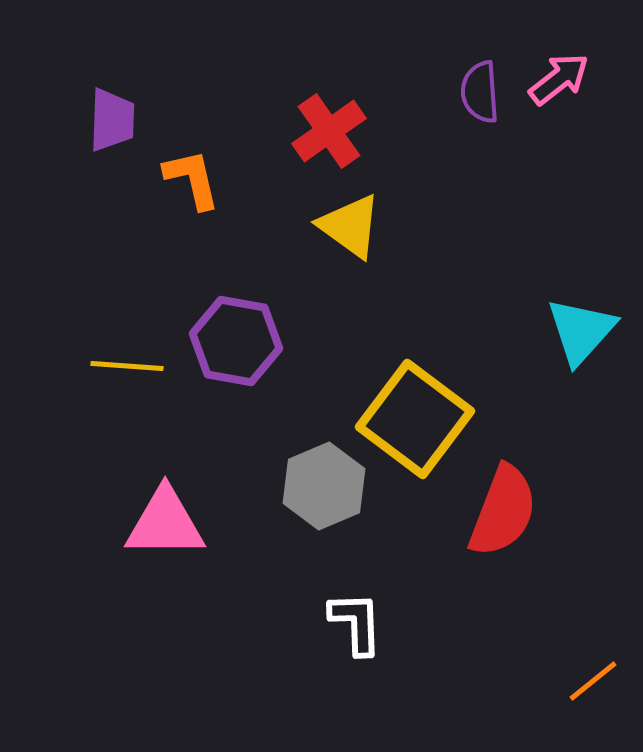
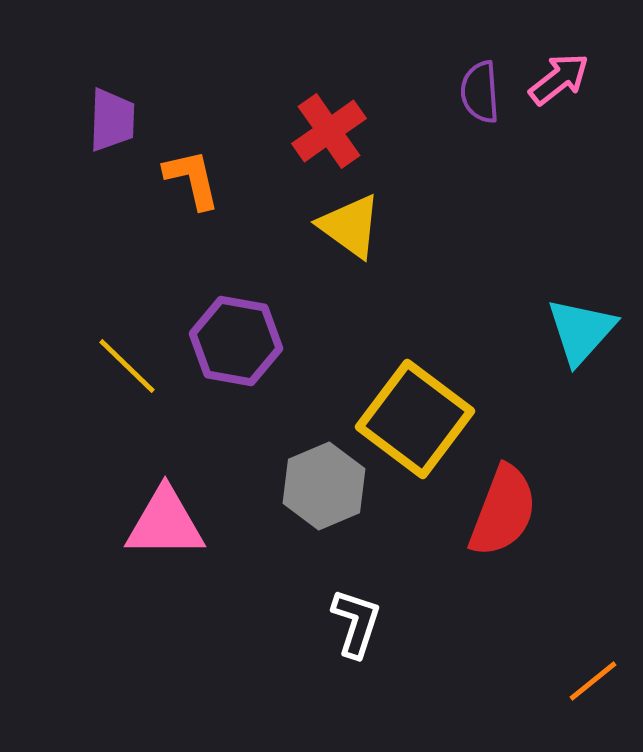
yellow line: rotated 40 degrees clockwise
white L-shape: rotated 20 degrees clockwise
